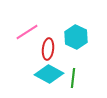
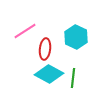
pink line: moved 2 px left, 1 px up
red ellipse: moved 3 px left
